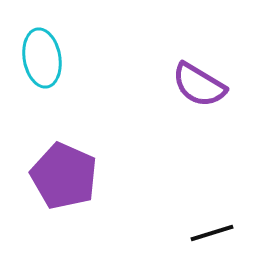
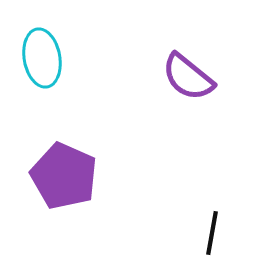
purple semicircle: moved 11 px left, 8 px up; rotated 8 degrees clockwise
black line: rotated 63 degrees counterclockwise
